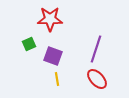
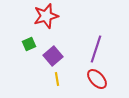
red star: moved 4 px left, 3 px up; rotated 15 degrees counterclockwise
purple square: rotated 30 degrees clockwise
